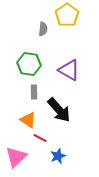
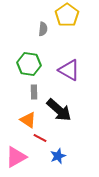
black arrow: rotated 8 degrees counterclockwise
pink triangle: rotated 15 degrees clockwise
